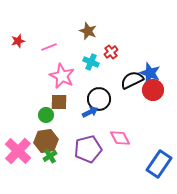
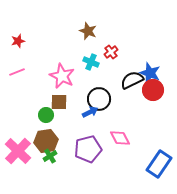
pink line: moved 32 px left, 25 px down
